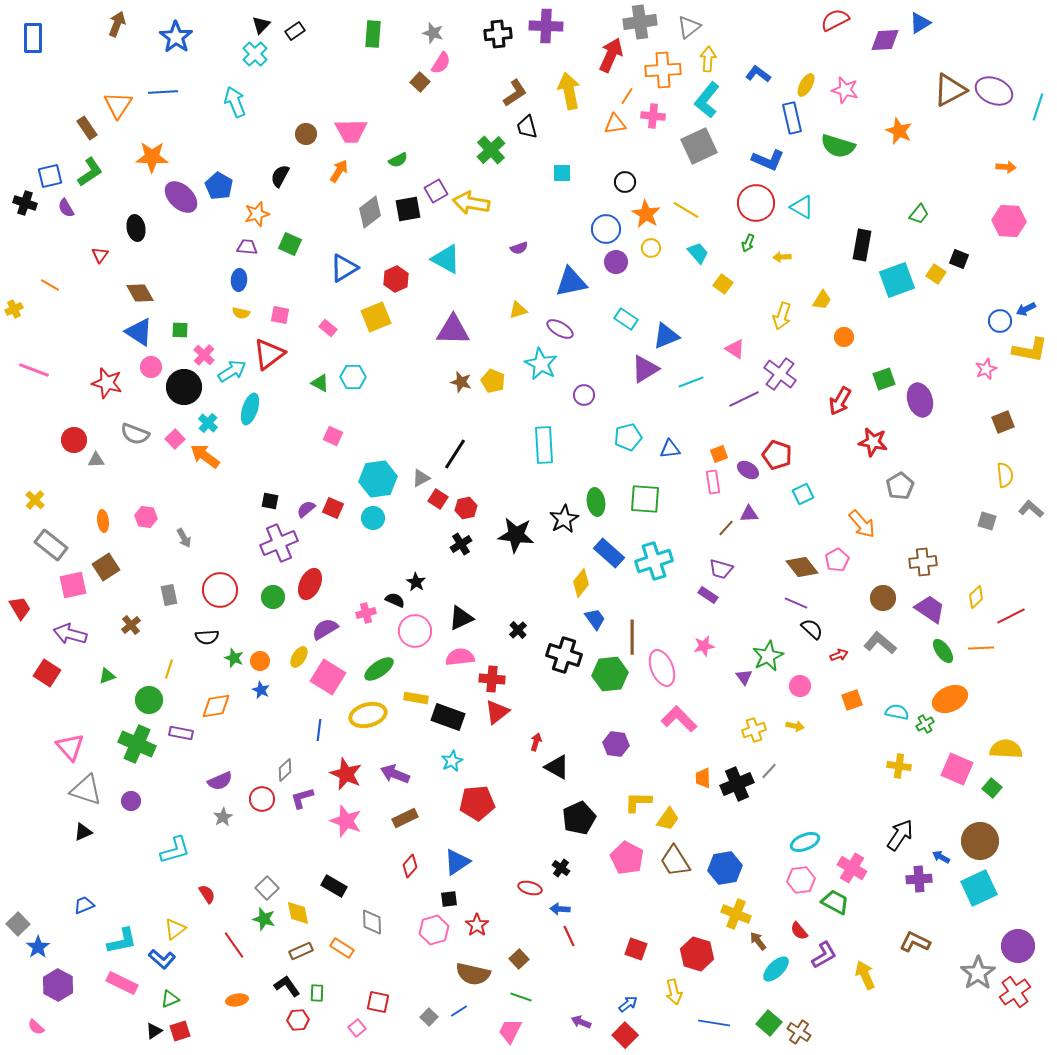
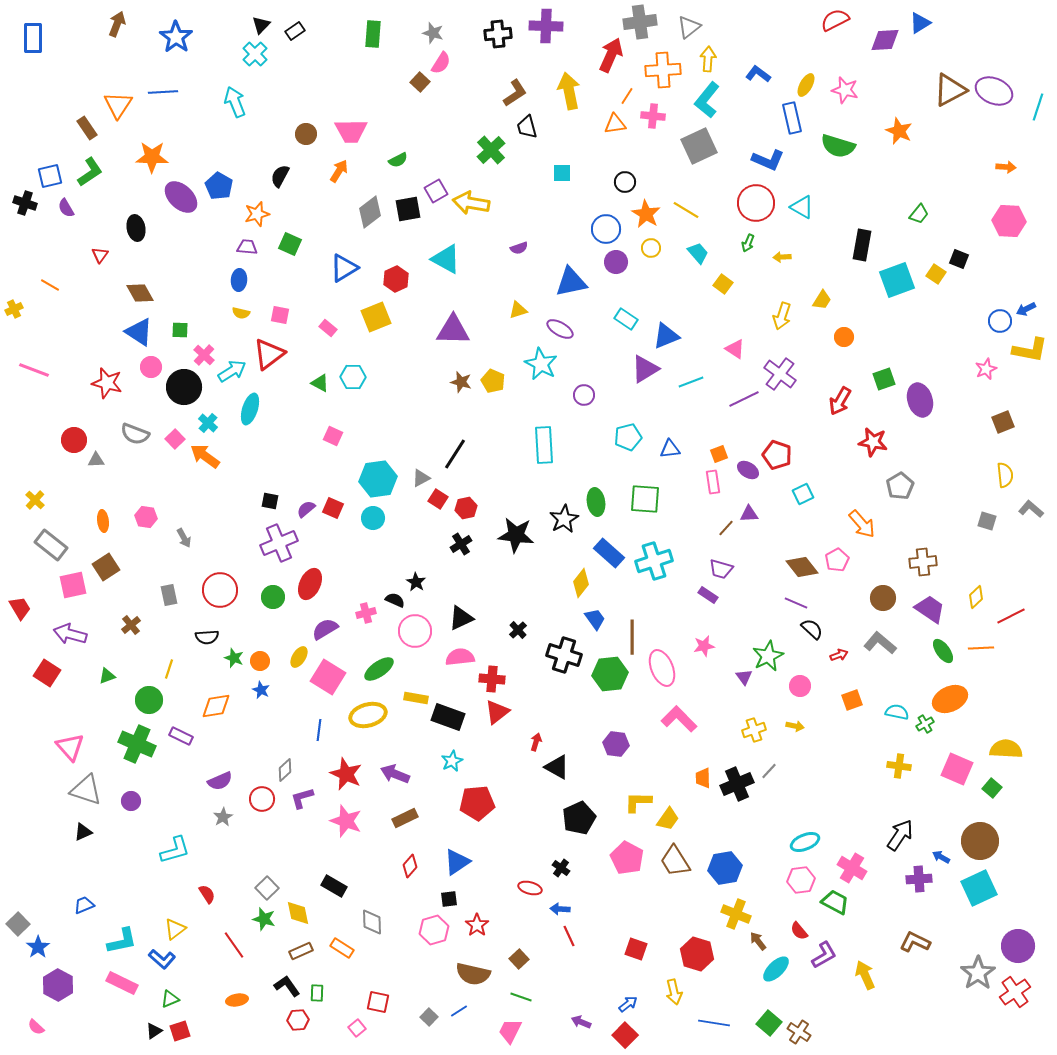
purple rectangle at (181, 733): moved 3 px down; rotated 15 degrees clockwise
